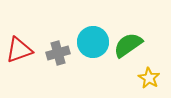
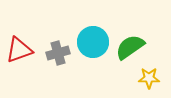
green semicircle: moved 2 px right, 2 px down
yellow star: rotated 30 degrees counterclockwise
